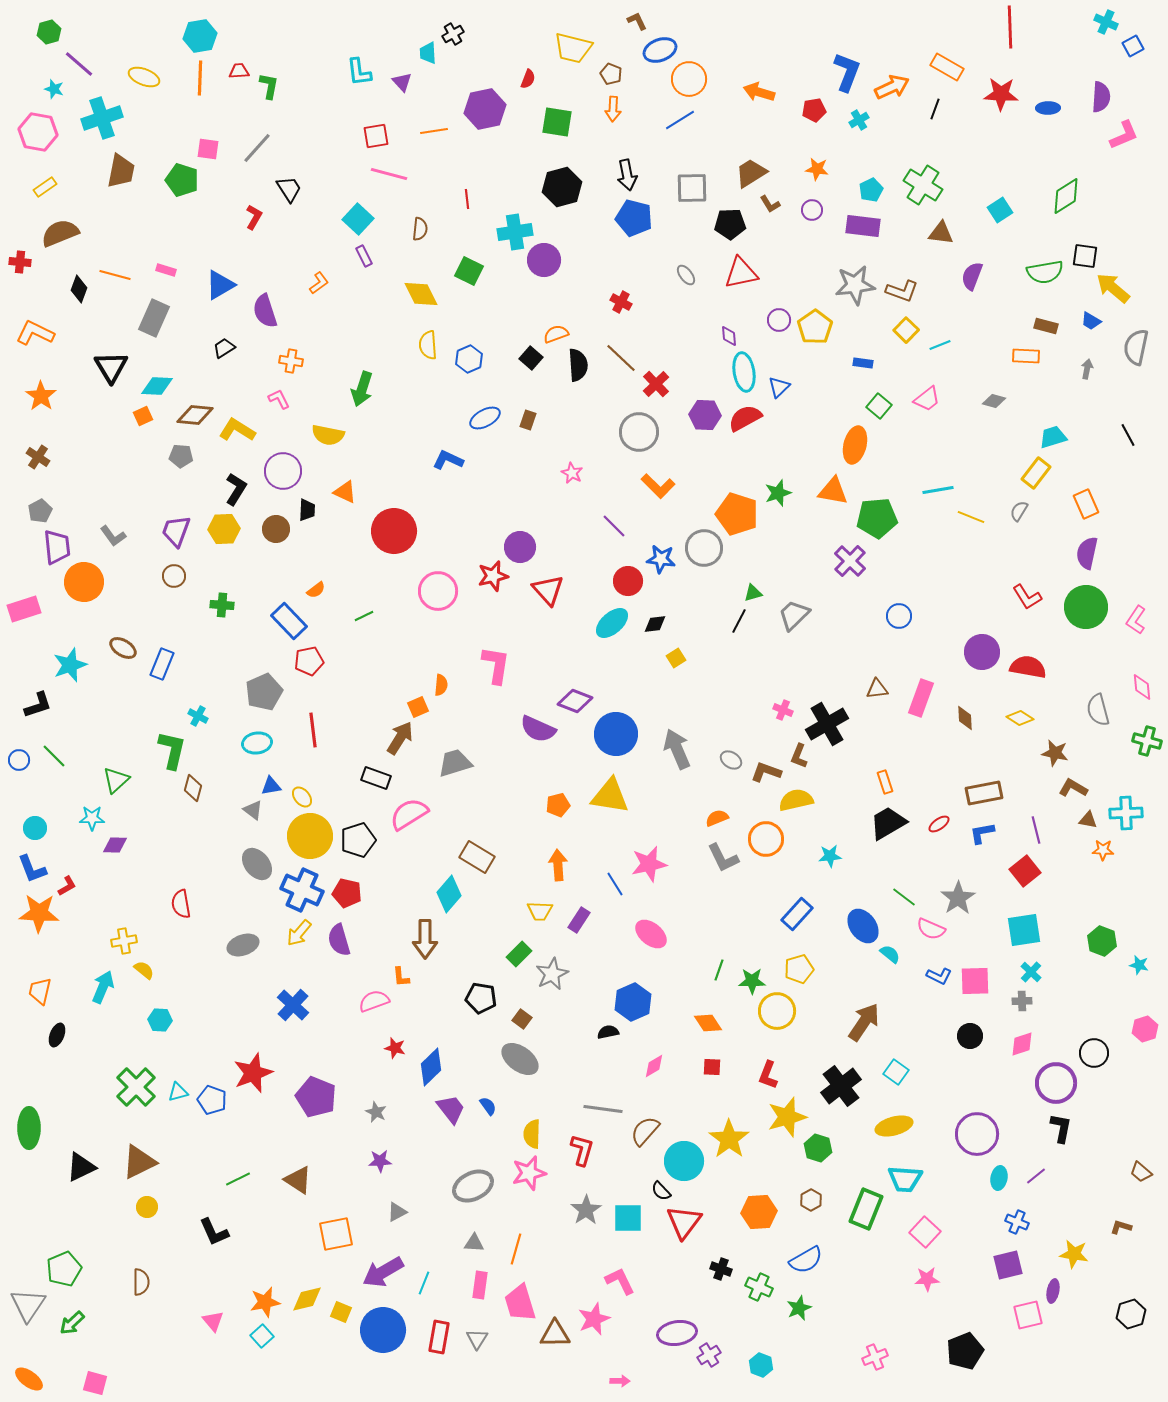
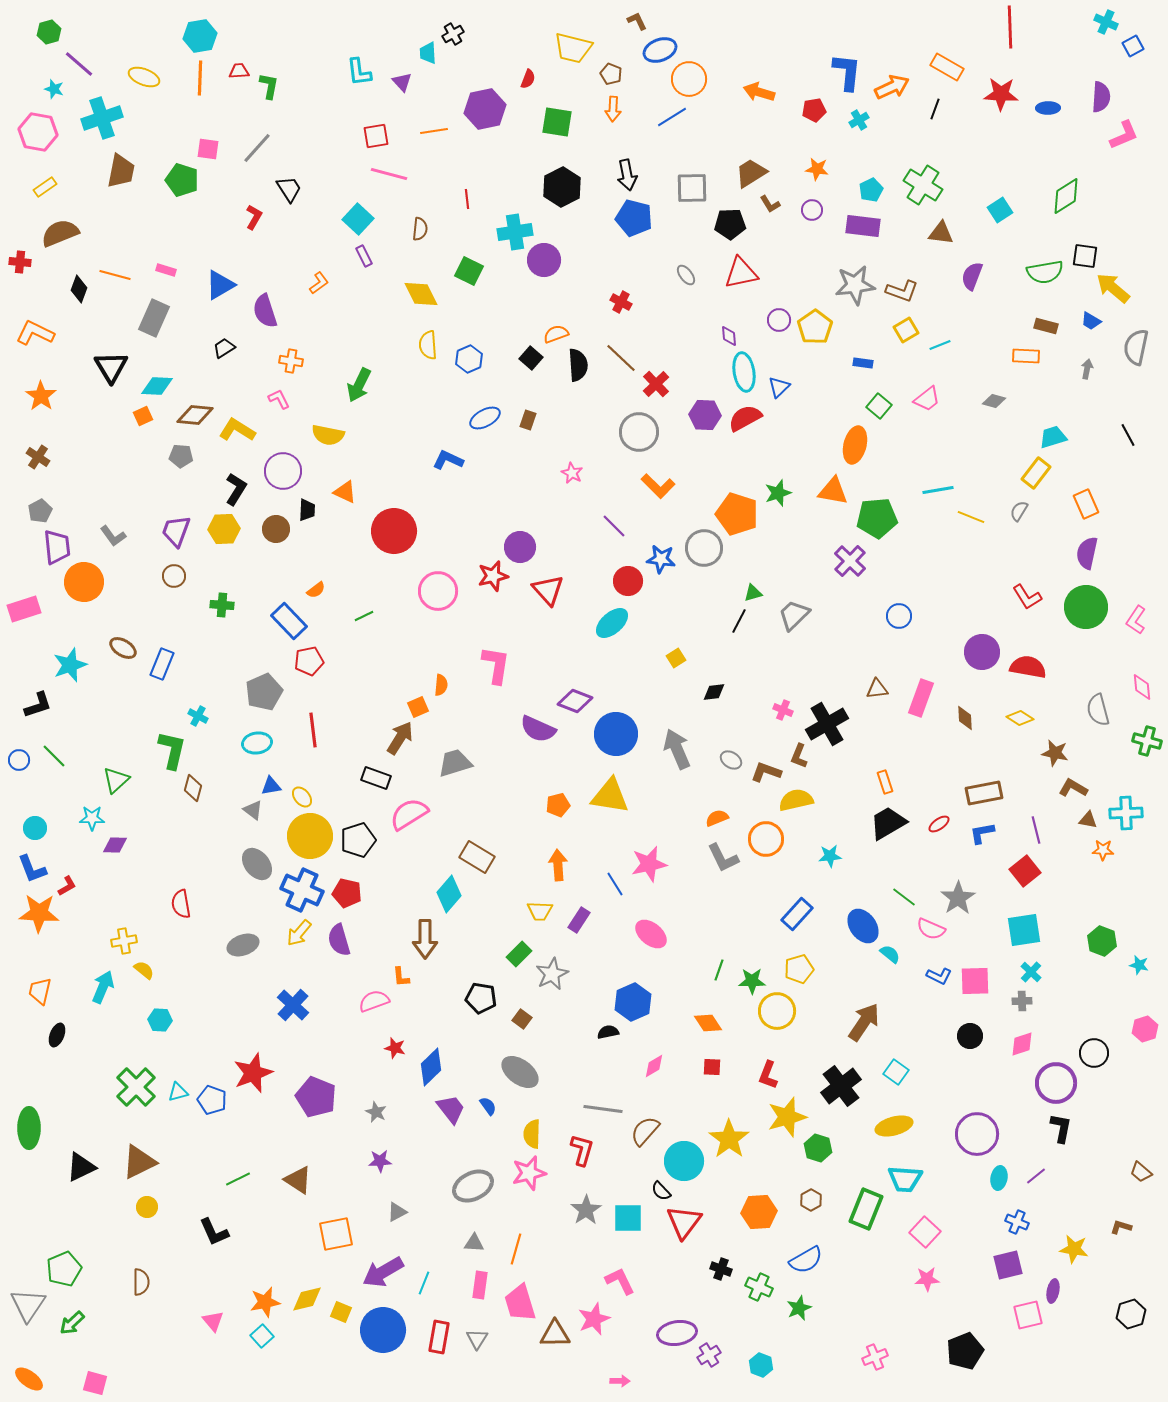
blue L-shape at (847, 72): rotated 15 degrees counterclockwise
blue line at (680, 120): moved 8 px left, 3 px up
black hexagon at (562, 187): rotated 12 degrees counterclockwise
yellow square at (906, 330): rotated 15 degrees clockwise
green arrow at (362, 389): moved 3 px left, 4 px up; rotated 8 degrees clockwise
black diamond at (655, 624): moved 59 px right, 68 px down
gray ellipse at (520, 1059): moved 13 px down
yellow star at (1074, 1254): moved 5 px up
